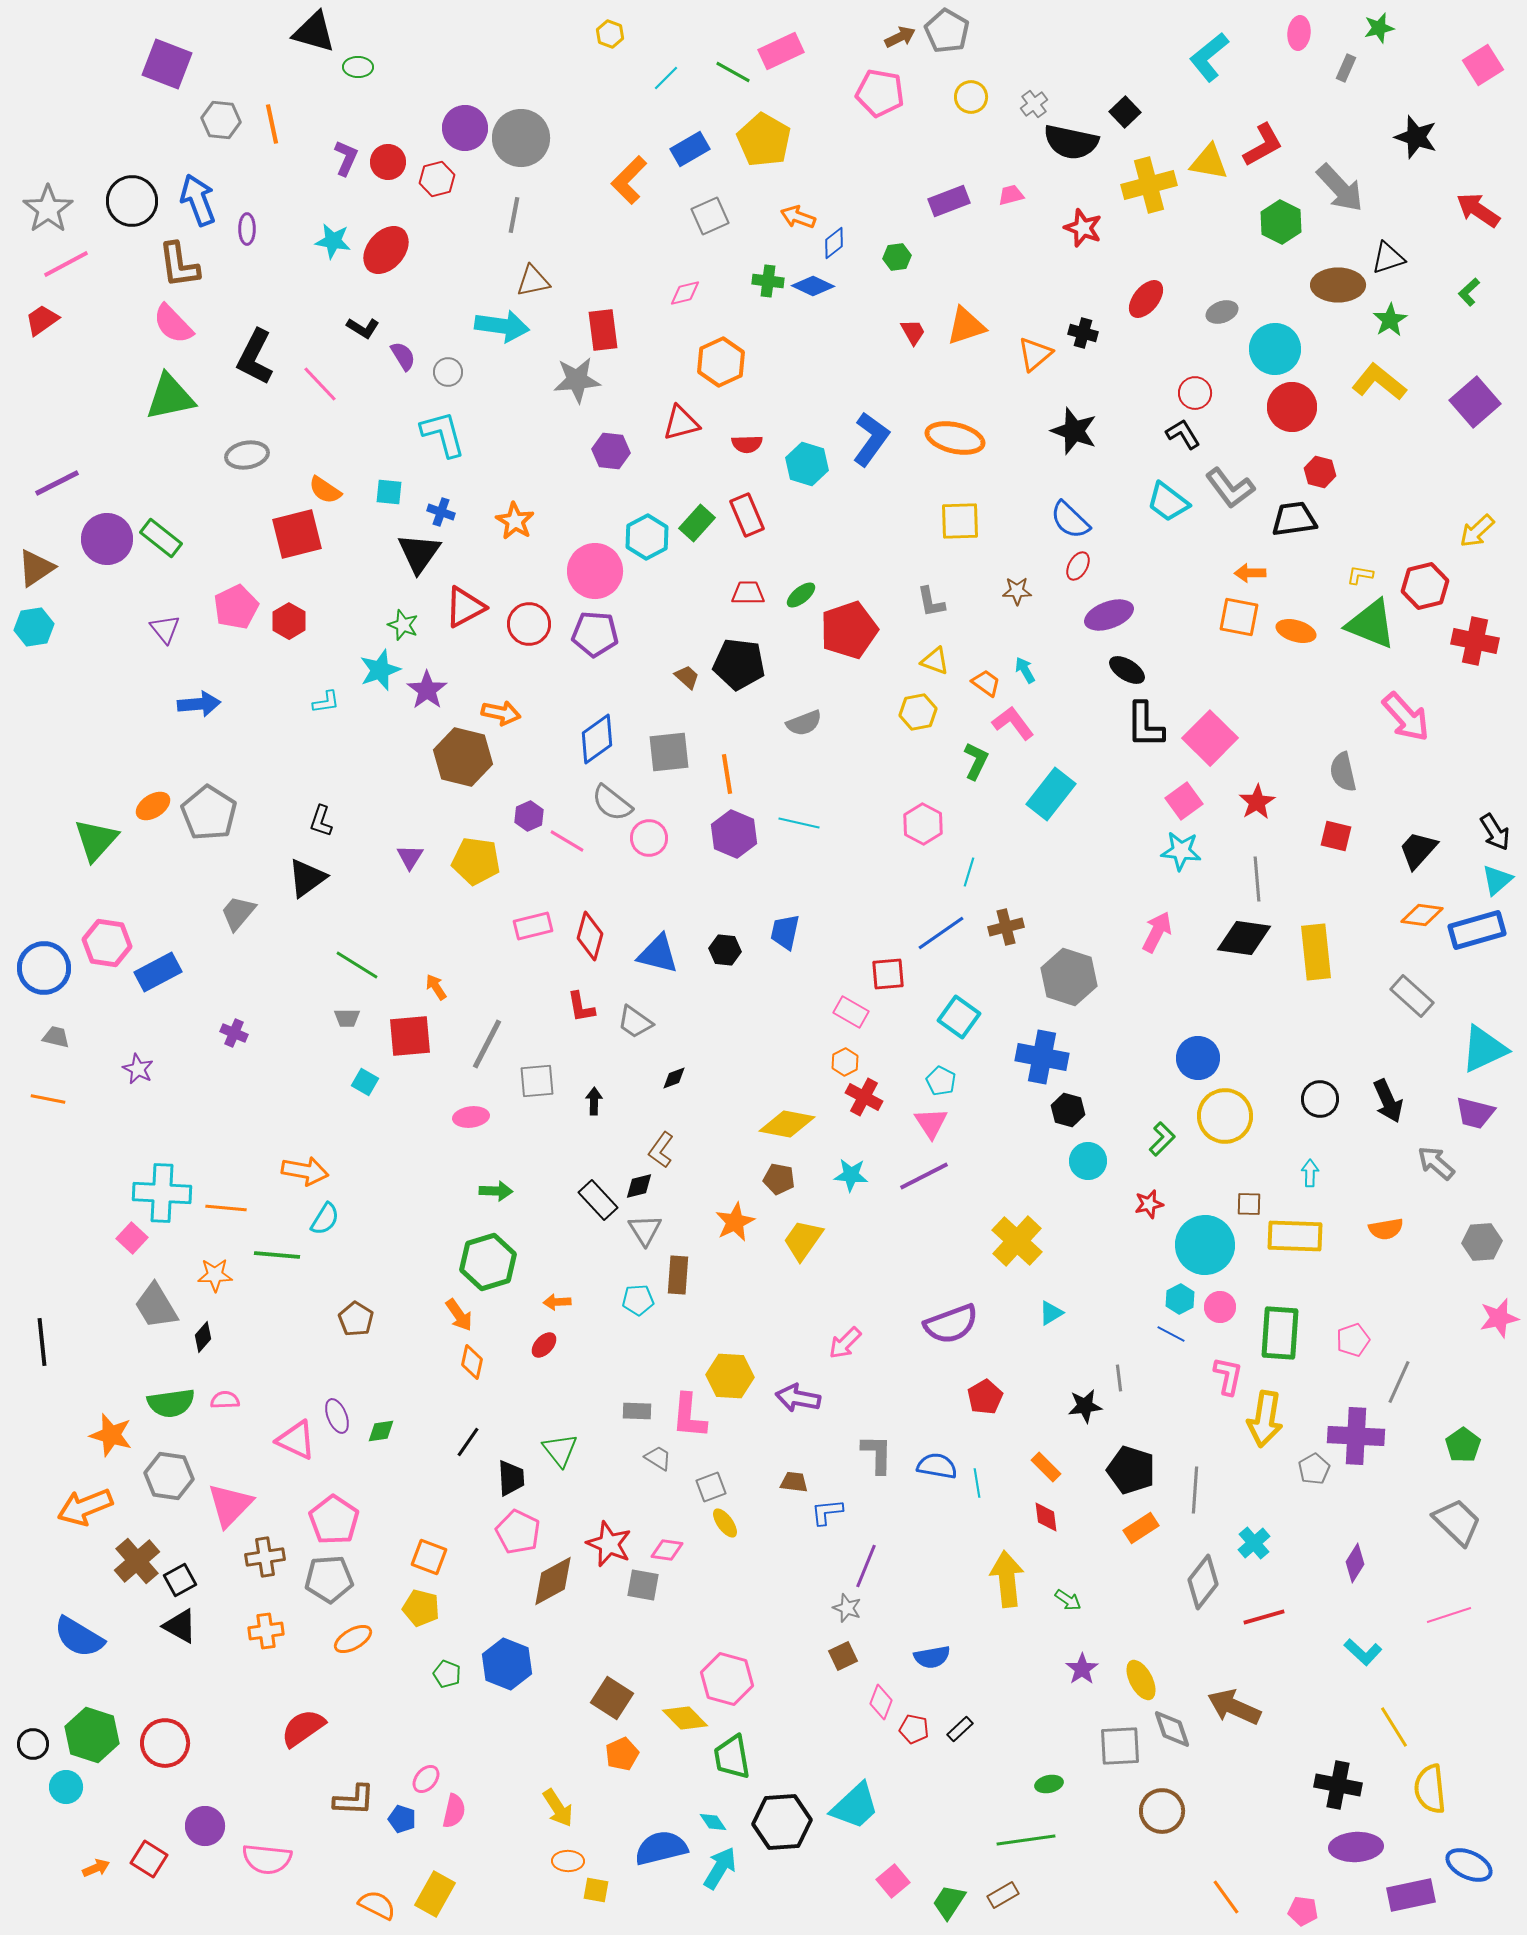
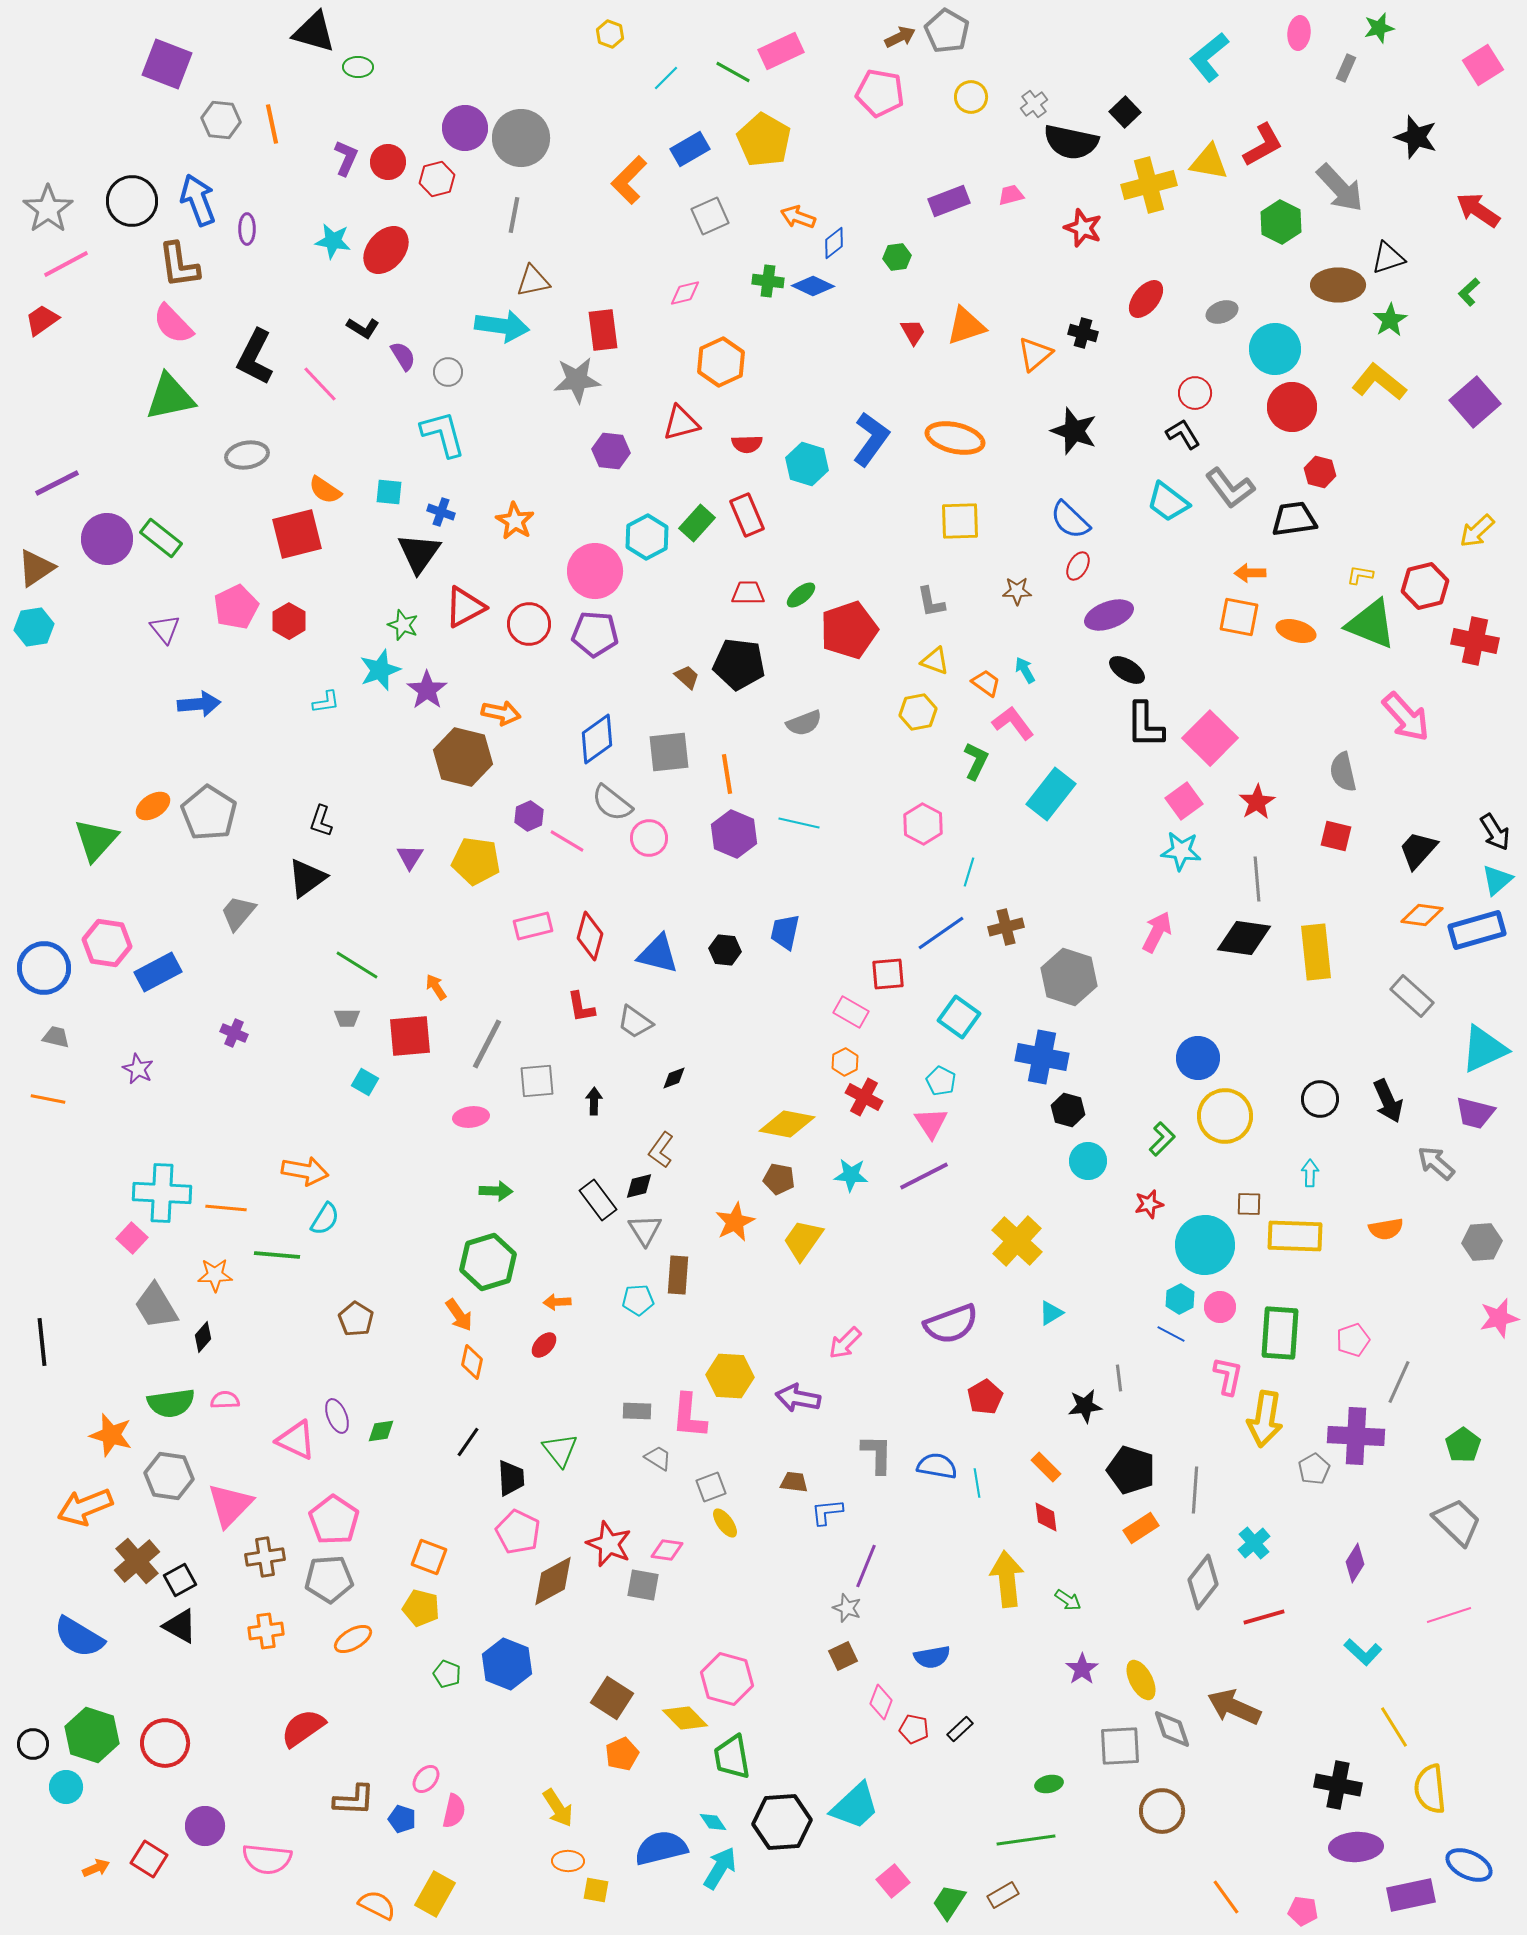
black rectangle at (598, 1200): rotated 6 degrees clockwise
